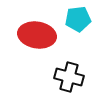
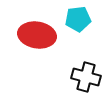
black cross: moved 17 px right
